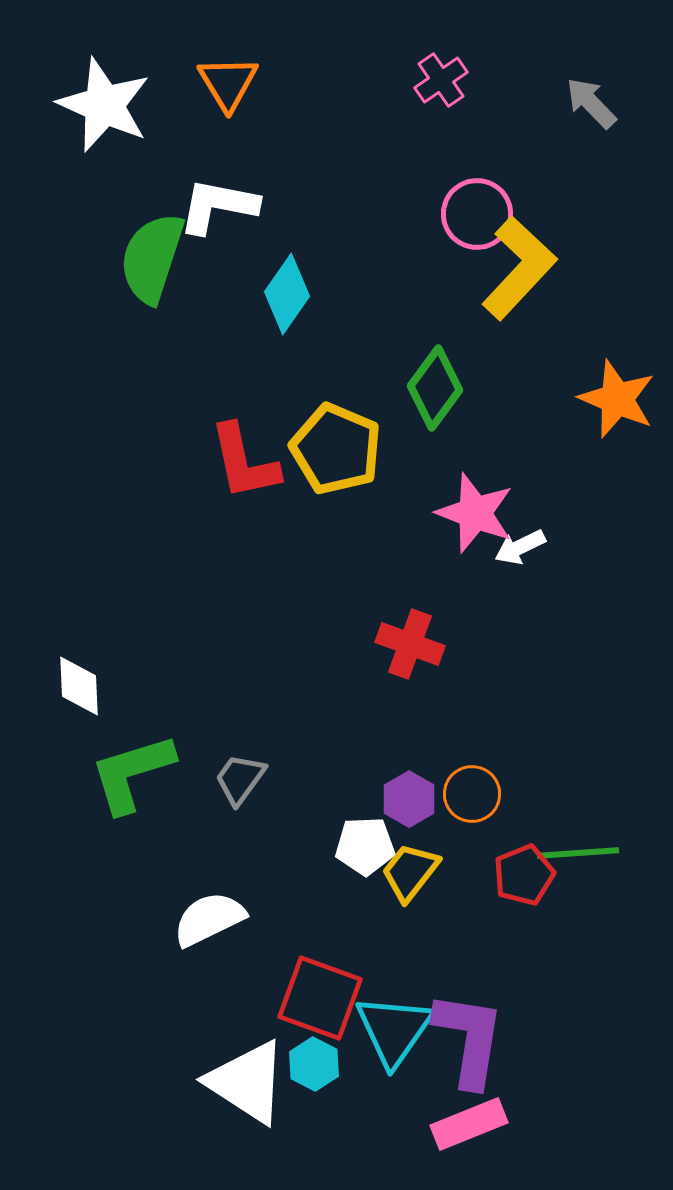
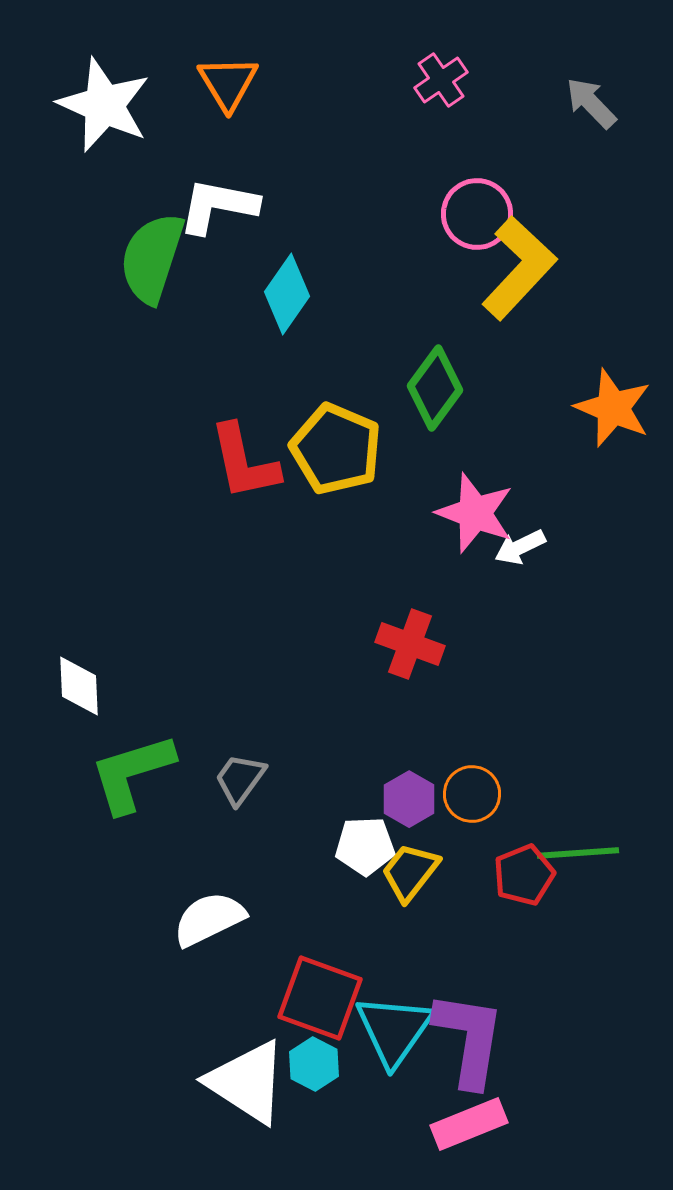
orange star: moved 4 px left, 9 px down
